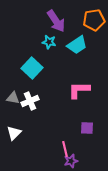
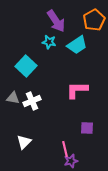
orange pentagon: rotated 20 degrees counterclockwise
cyan square: moved 6 px left, 2 px up
pink L-shape: moved 2 px left
white cross: moved 2 px right
white triangle: moved 10 px right, 9 px down
